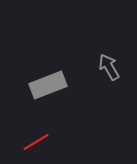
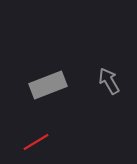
gray arrow: moved 14 px down
